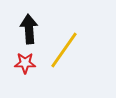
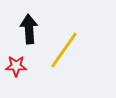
red star: moved 9 px left, 3 px down
